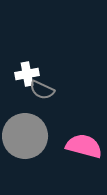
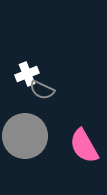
white cross: rotated 10 degrees counterclockwise
pink semicircle: rotated 135 degrees counterclockwise
